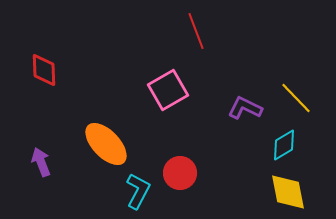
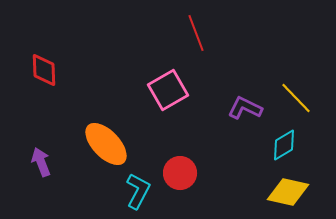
red line: moved 2 px down
yellow diamond: rotated 66 degrees counterclockwise
